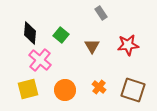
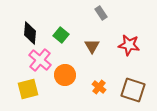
red star: moved 1 px right; rotated 15 degrees clockwise
orange circle: moved 15 px up
